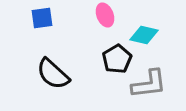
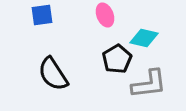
blue square: moved 3 px up
cyan diamond: moved 3 px down
black semicircle: rotated 15 degrees clockwise
